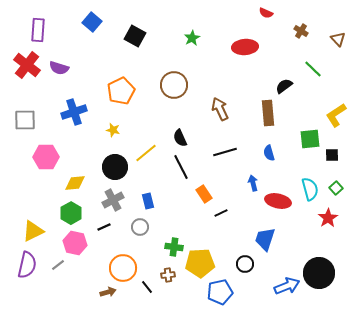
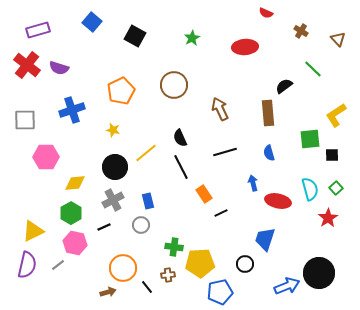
purple rectangle at (38, 30): rotated 70 degrees clockwise
blue cross at (74, 112): moved 2 px left, 2 px up
gray circle at (140, 227): moved 1 px right, 2 px up
